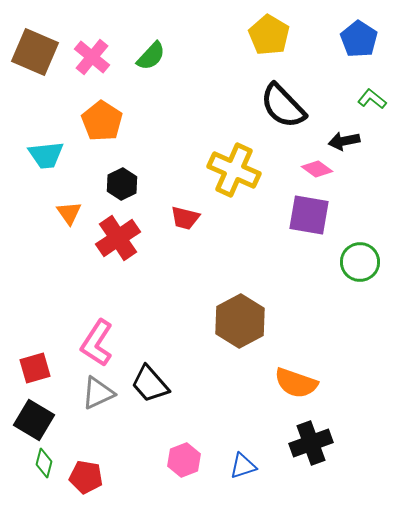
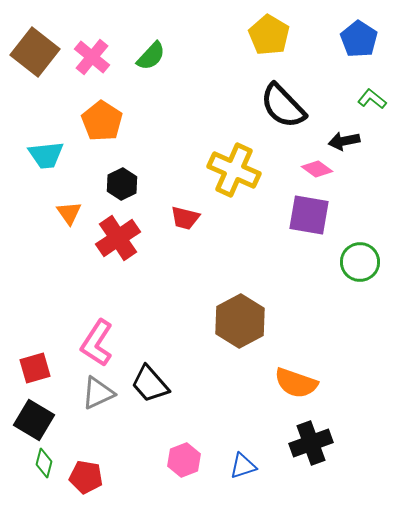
brown square: rotated 15 degrees clockwise
